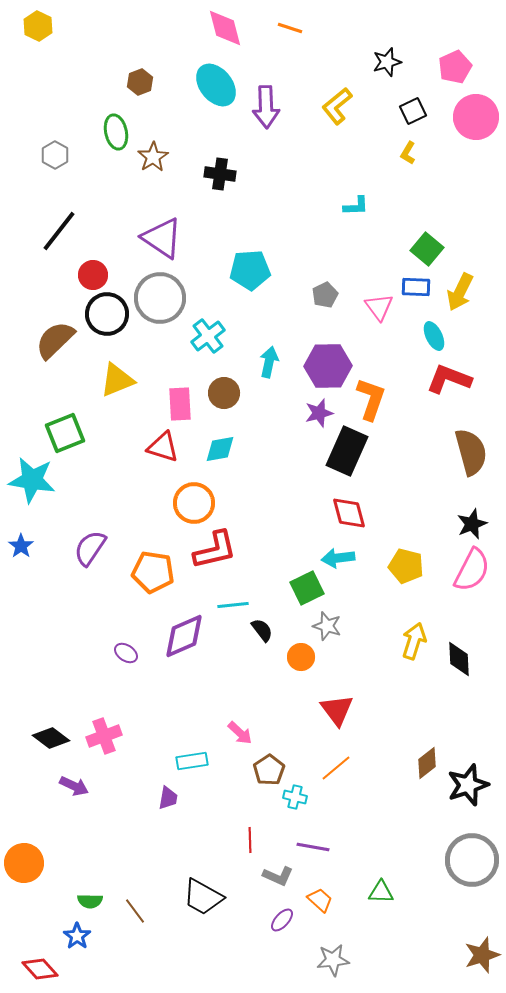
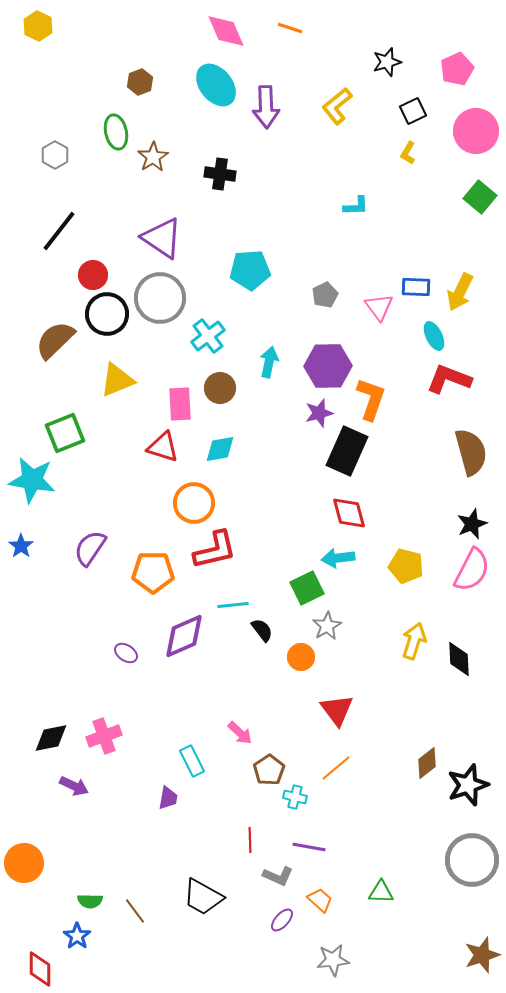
pink diamond at (225, 28): moved 1 px right, 3 px down; rotated 9 degrees counterclockwise
pink pentagon at (455, 67): moved 2 px right, 2 px down
pink circle at (476, 117): moved 14 px down
green square at (427, 249): moved 53 px right, 52 px up
brown circle at (224, 393): moved 4 px left, 5 px up
orange pentagon at (153, 572): rotated 9 degrees counterclockwise
gray star at (327, 626): rotated 24 degrees clockwise
black diamond at (51, 738): rotated 48 degrees counterclockwise
cyan rectangle at (192, 761): rotated 72 degrees clockwise
purple line at (313, 847): moved 4 px left
red diamond at (40, 969): rotated 42 degrees clockwise
